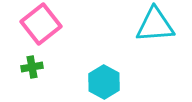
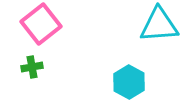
cyan triangle: moved 4 px right
cyan hexagon: moved 25 px right
